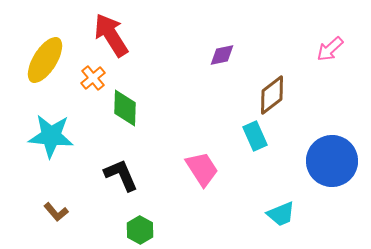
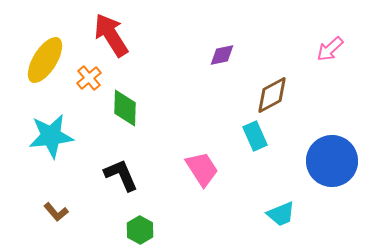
orange cross: moved 4 px left
brown diamond: rotated 9 degrees clockwise
cyan star: rotated 12 degrees counterclockwise
